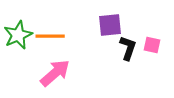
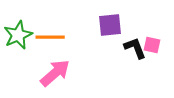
orange line: moved 1 px down
black L-shape: moved 7 px right; rotated 40 degrees counterclockwise
